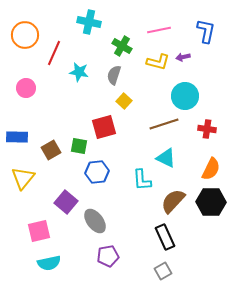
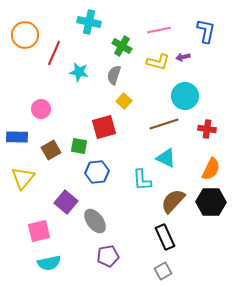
pink circle: moved 15 px right, 21 px down
